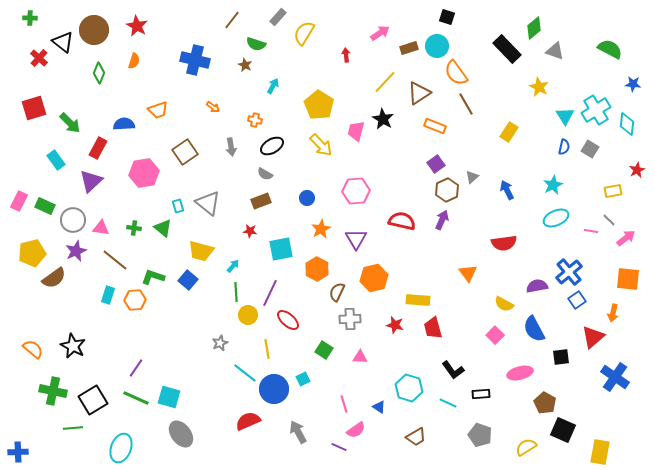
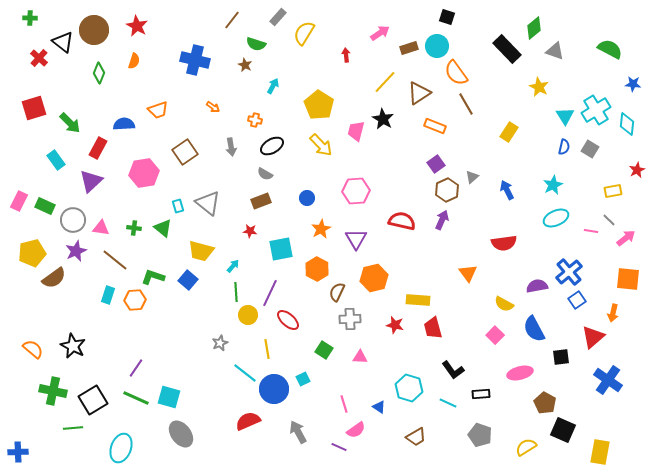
blue cross at (615, 377): moved 7 px left, 3 px down
